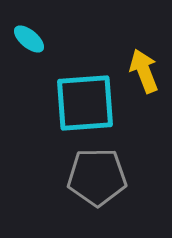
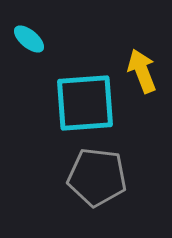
yellow arrow: moved 2 px left
gray pentagon: rotated 8 degrees clockwise
